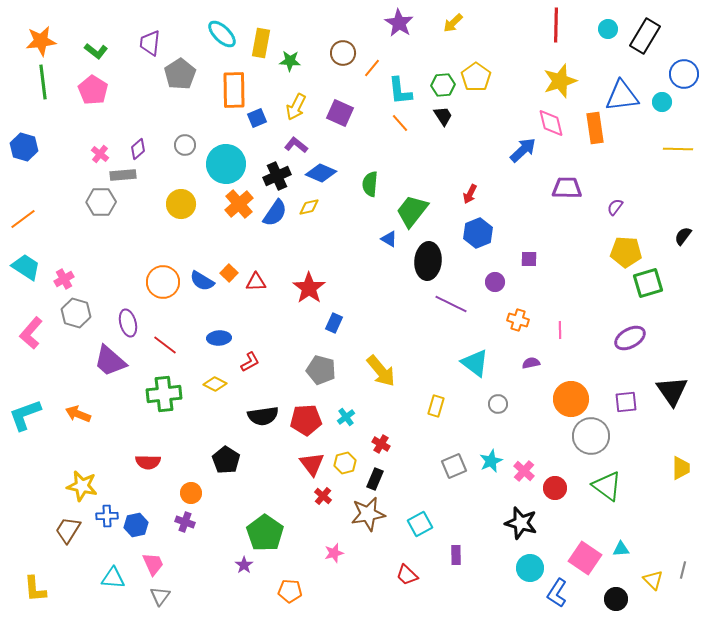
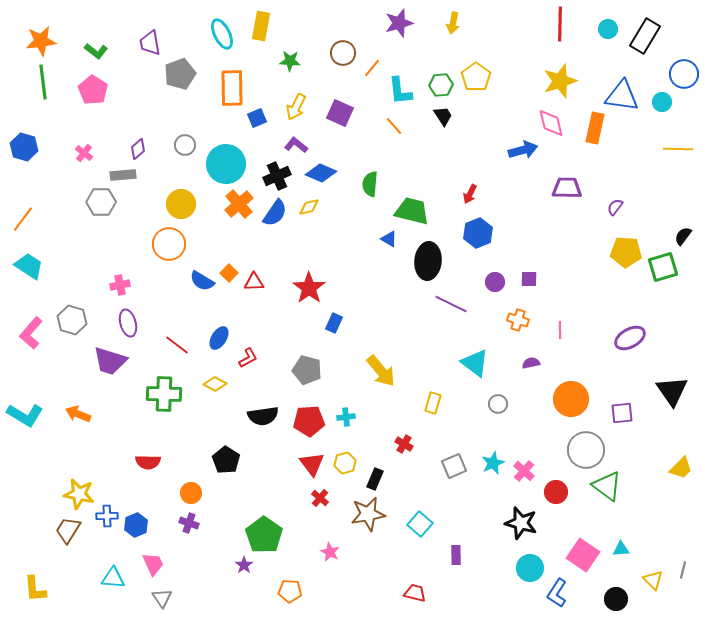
purple star at (399, 23): rotated 24 degrees clockwise
yellow arrow at (453, 23): rotated 35 degrees counterclockwise
red line at (556, 25): moved 4 px right, 1 px up
cyan ellipse at (222, 34): rotated 20 degrees clockwise
purple trapezoid at (150, 43): rotated 16 degrees counterclockwise
yellow rectangle at (261, 43): moved 17 px up
gray pentagon at (180, 74): rotated 12 degrees clockwise
green hexagon at (443, 85): moved 2 px left
orange rectangle at (234, 90): moved 2 px left, 2 px up
blue triangle at (622, 96): rotated 15 degrees clockwise
orange line at (400, 123): moved 6 px left, 3 px down
orange rectangle at (595, 128): rotated 20 degrees clockwise
blue arrow at (523, 150): rotated 28 degrees clockwise
pink cross at (100, 154): moved 16 px left, 1 px up
green trapezoid at (412, 211): rotated 66 degrees clockwise
orange line at (23, 219): rotated 16 degrees counterclockwise
purple square at (529, 259): moved 20 px down
cyan trapezoid at (26, 267): moved 3 px right, 1 px up
pink cross at (64, 279): moved 56 px right, 6 px down; rotated 18 degrees clockwise
orange circle at (163, 282): moved 6 px right, 38 px up
red triangle at (256, 282): moved 2 px left
green square at (648, 283): moved 15 px right, 16 px up
gray hexagon at (76, 313): moved 4 px left, 7 px down
blue ellipse at (219, 338): rotated 55 degrees counterclockwise
red line at (165, 345): moved 12 px right
purple trapezoid at (110, 361): rotated 24 degrees counterclockwise
red L-shape at (250, 362): moved 2 px left, 4 px up
gray pentagon at (321, 370): moved 14 px left
green cross at (164, 394): rotated 8 degrees clockwise
purple square at (626, 402): moved 4 px left, 11 px down
yellow rectangle at (436, 406): moved 3 px left, 3 px up
cyan L-shape at (25, 415): rotated 129 degrees counterclockwise
cyan cross at (346, 417): rotated 30 degrees clockwise
red pentagon at (306, 420): moved 3 px right, 1 px down
gray circle at (591, 436): moved 5 px left, 14 px down
red cross at (381, 444): moved 23 px right
cyan star at (491, 461): moved 2 px right, 2 px down
yellow trapezoid at (681, 468): rotated 45 degrees clockwise
yellow star at (82, 486): moved 3 px left, 8 px down
red circle at (555, 488): moved 1 px right, 4 px down
red cross at (323, 496): moved 3 px left, 2 px down
purple cross at (185, 522): moved 4 px right, 1 px down
cyan square at (420, 524): rotated 20 degrees counterclockwise
blue hexagon at (136, 525): rotated 10 degrees counterclockwise
green pentagon at (265, 533): moved 1 px left, 2 px down
pink star at (334, 553): moved 4 px left, 1 px up; rotated 30 degrees counterclockwise
pink square at (585, 558): moved 2 px left, 3 px up
red trapezoid at (407, 575): moved 8 px right, 18 px down; rotated 150 degrees clockwise
gray triangle at (160, 596): moved 2 px right, 2 px down; rotated 10 degrees counterclockwise
